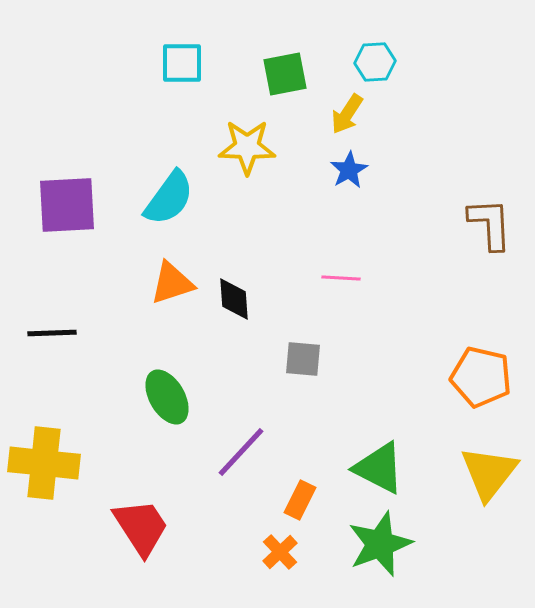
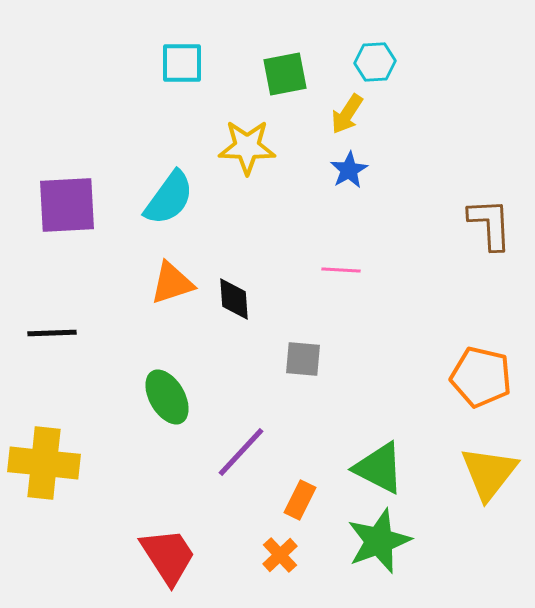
pink line: moved 8 px up
red trapezoid: moved 27 px right, 29 px down
green star: moved 1 px left, 3 px up
orange cross: moved 3 px down
